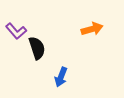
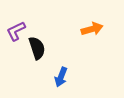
purple L-shape: rotated 105 degrees clockwise
